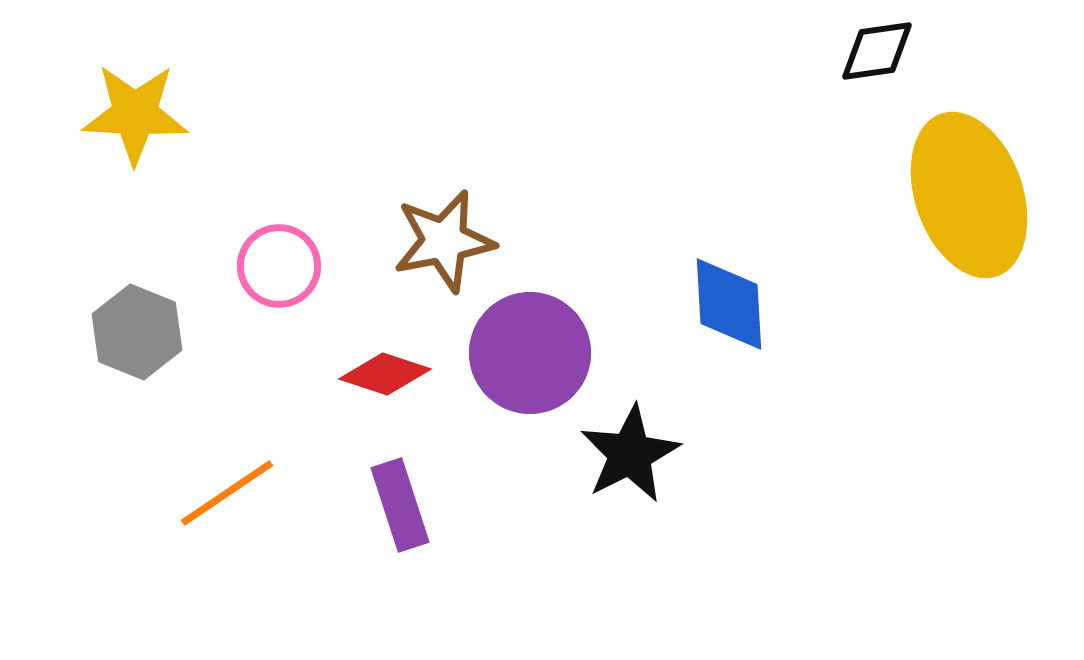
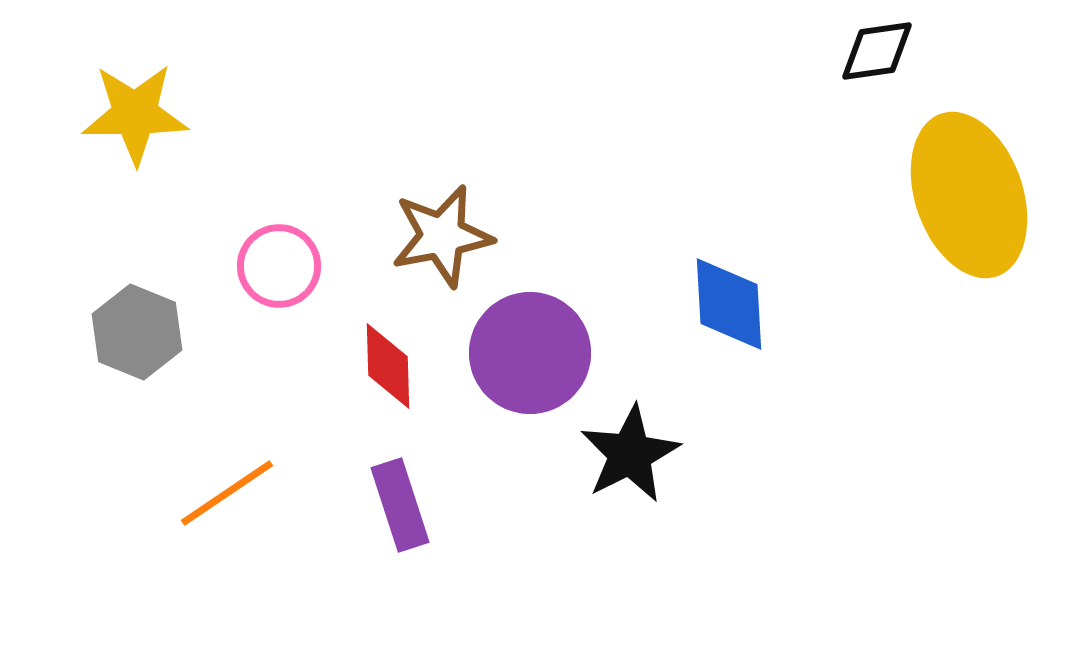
yellow star: rotated 3 degrees counterclockwise
brown star: moved 2 px left, 5 px up
red diamond: moved 3 px right, 8 px up; rotated 70 degrees clockwise
